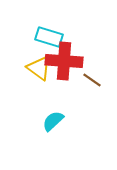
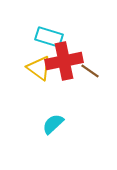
red cross: rotated 15 degrees counterclockwise
brown line: moved 2 px left, 9 px up
cyan semicircle: moved 3 px down
